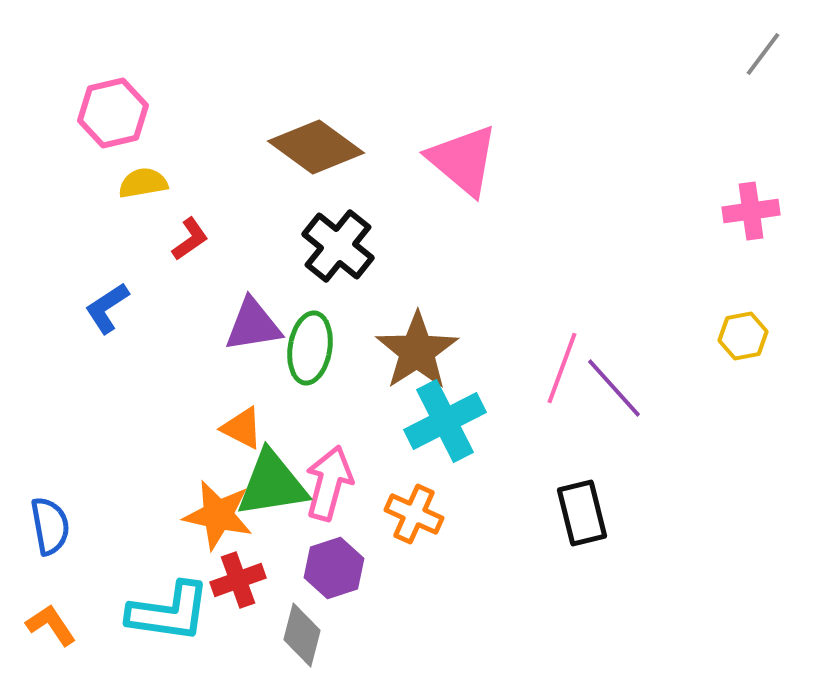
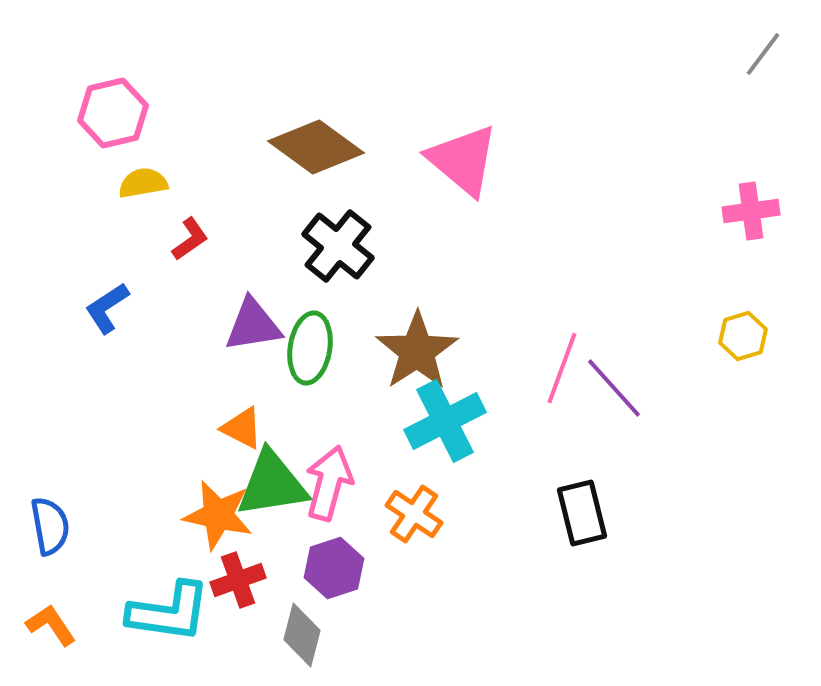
yellow hexagon: rotated 6 degrees counterclockwise
orange cross: rotated 10 degrees clockwise
